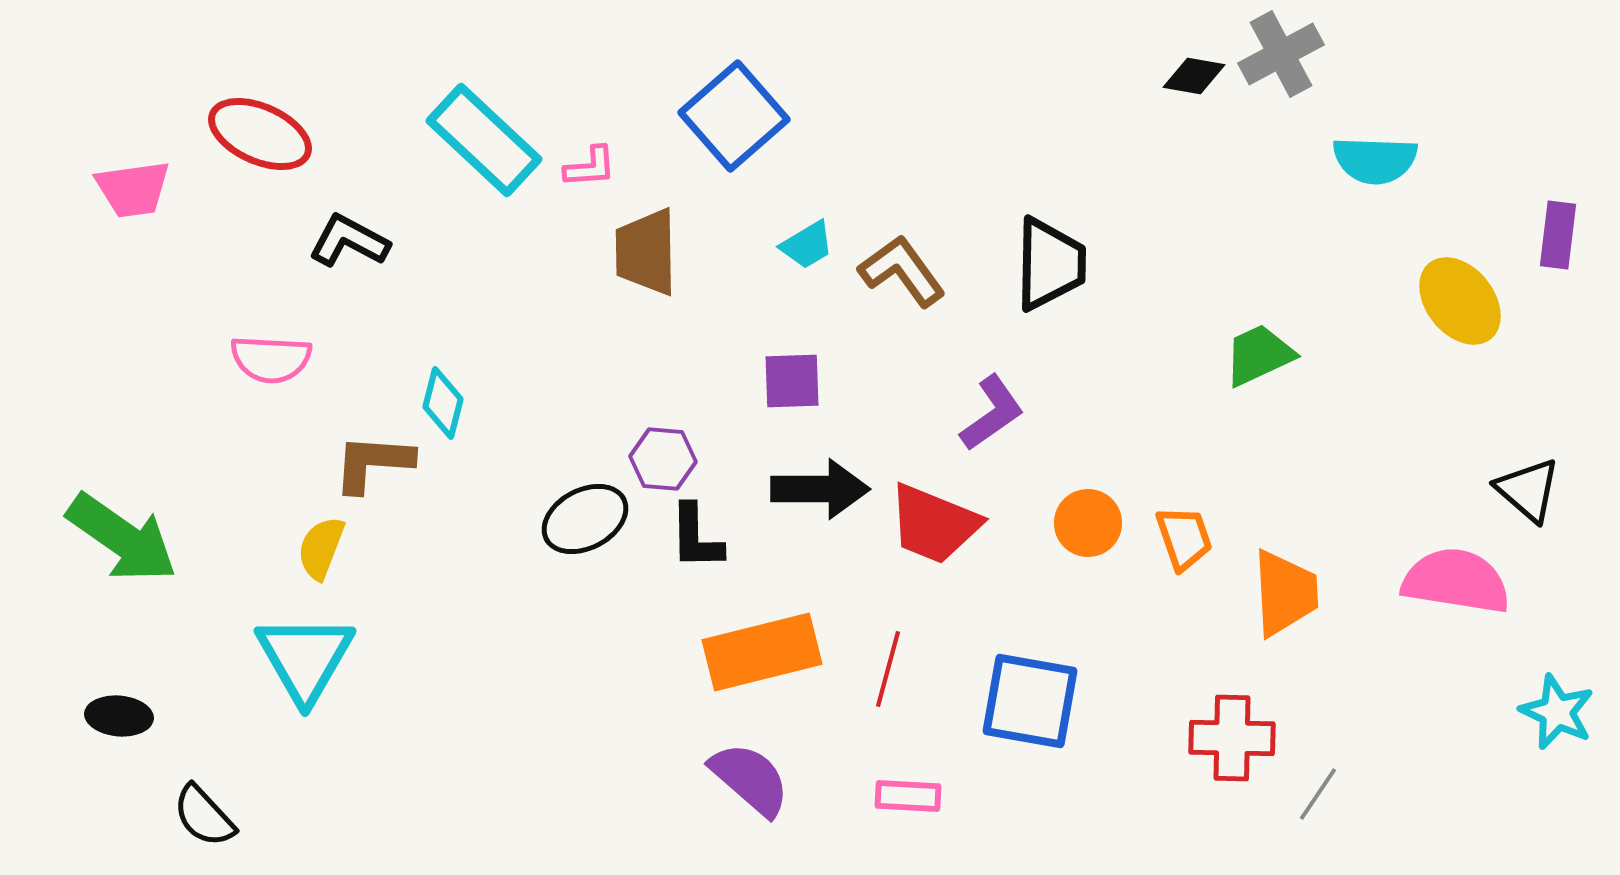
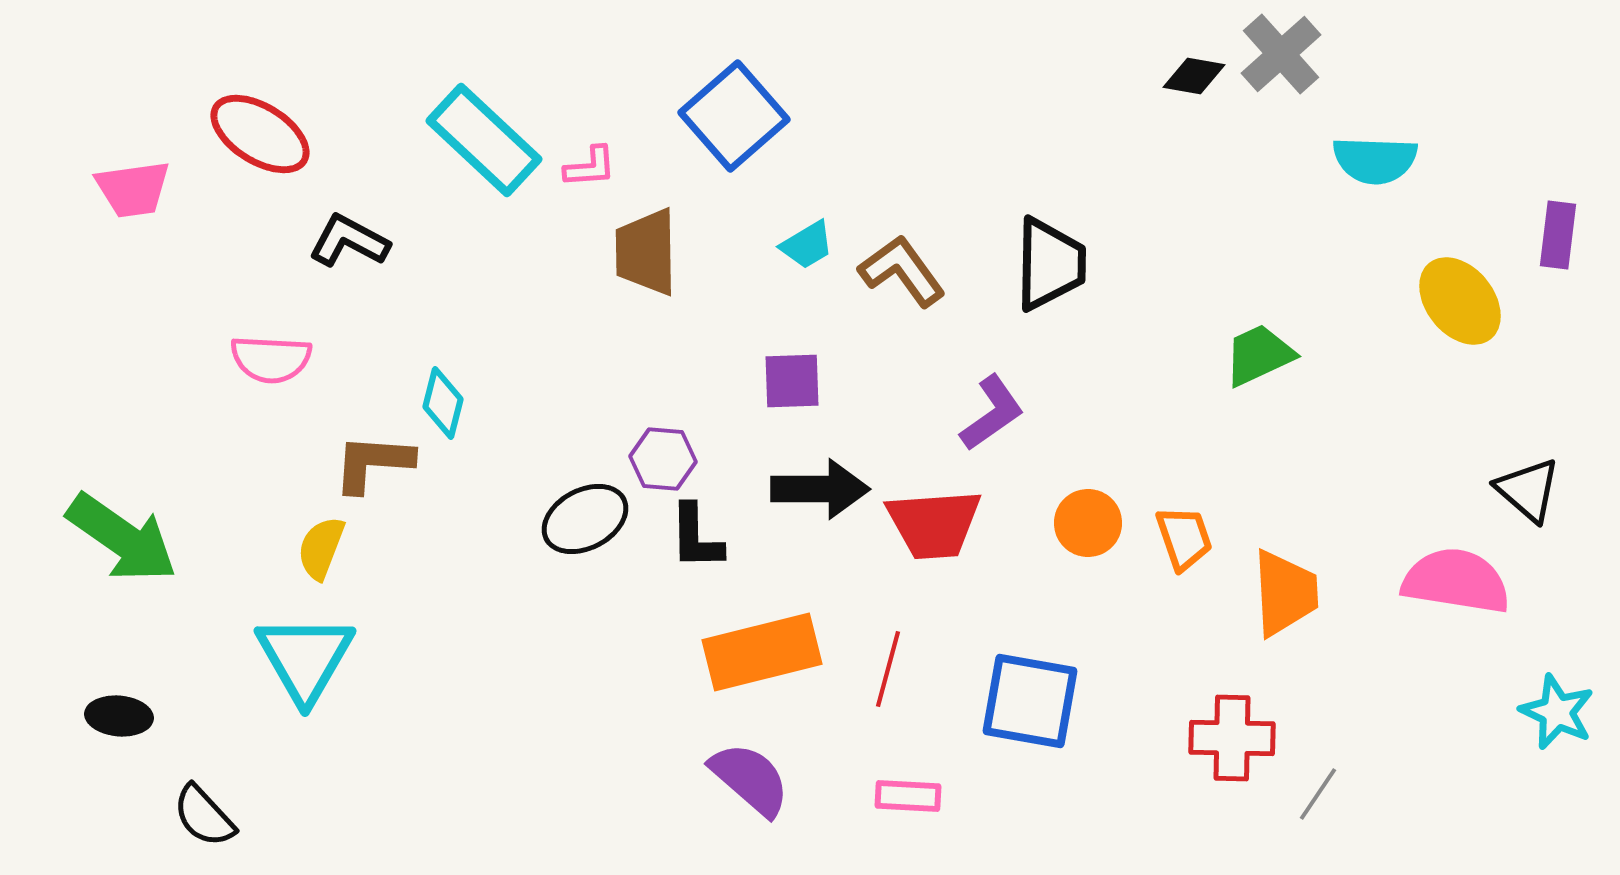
gray cross at (1281, 54): rotated 14 degrees counterclockwise
red ellipse at (260, 134): rotated 8 degrees clockwise
red trapezoid at (934, 524): rotated 26 degrees counterclockwise
